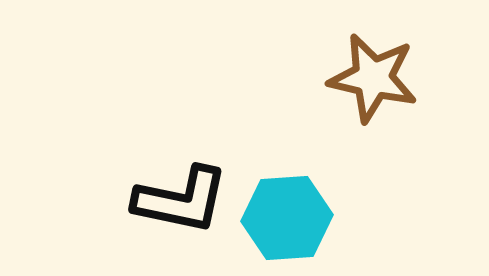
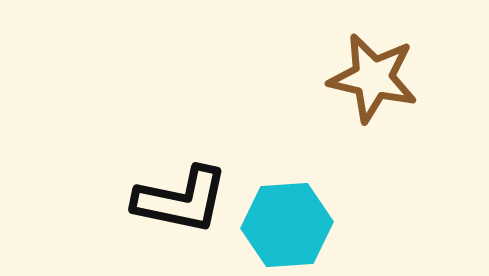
cyan hexagon: moved 7 px down
